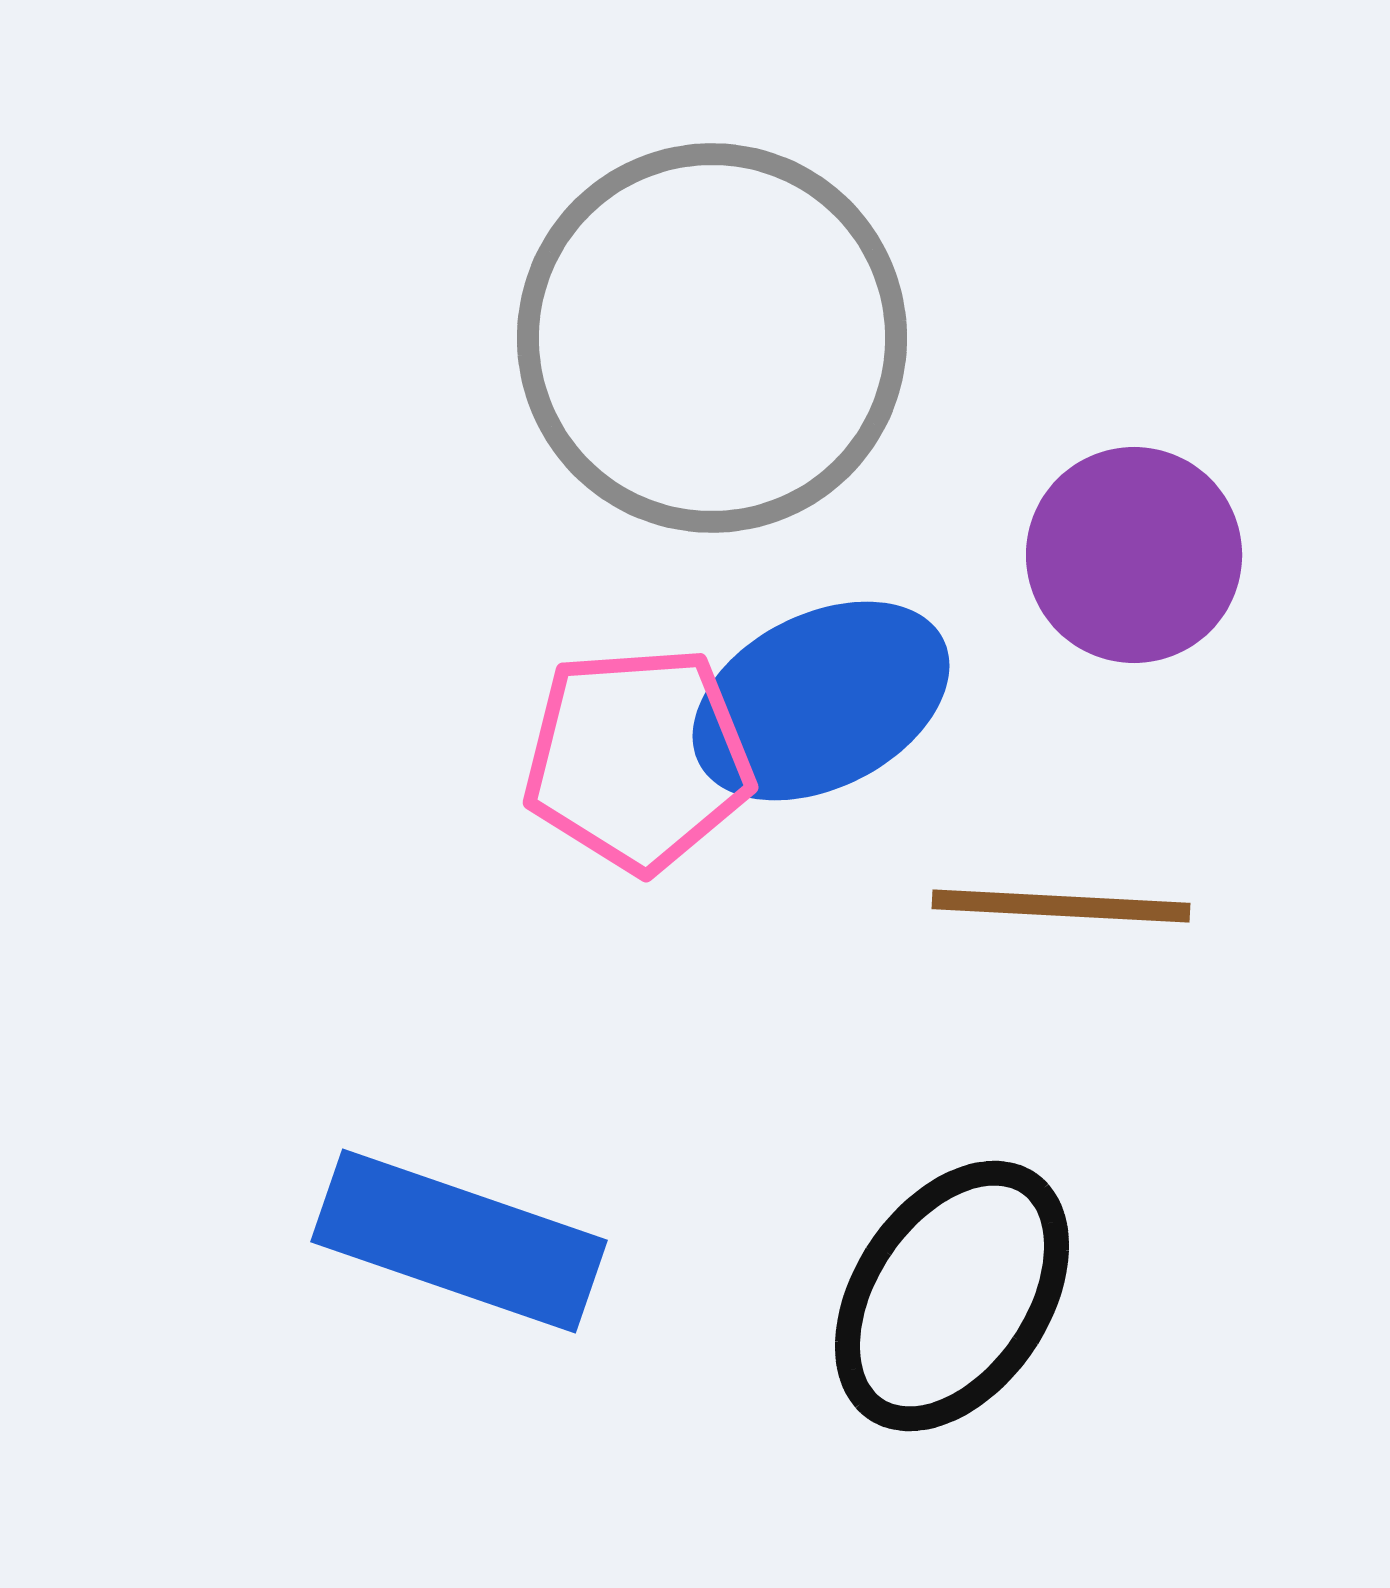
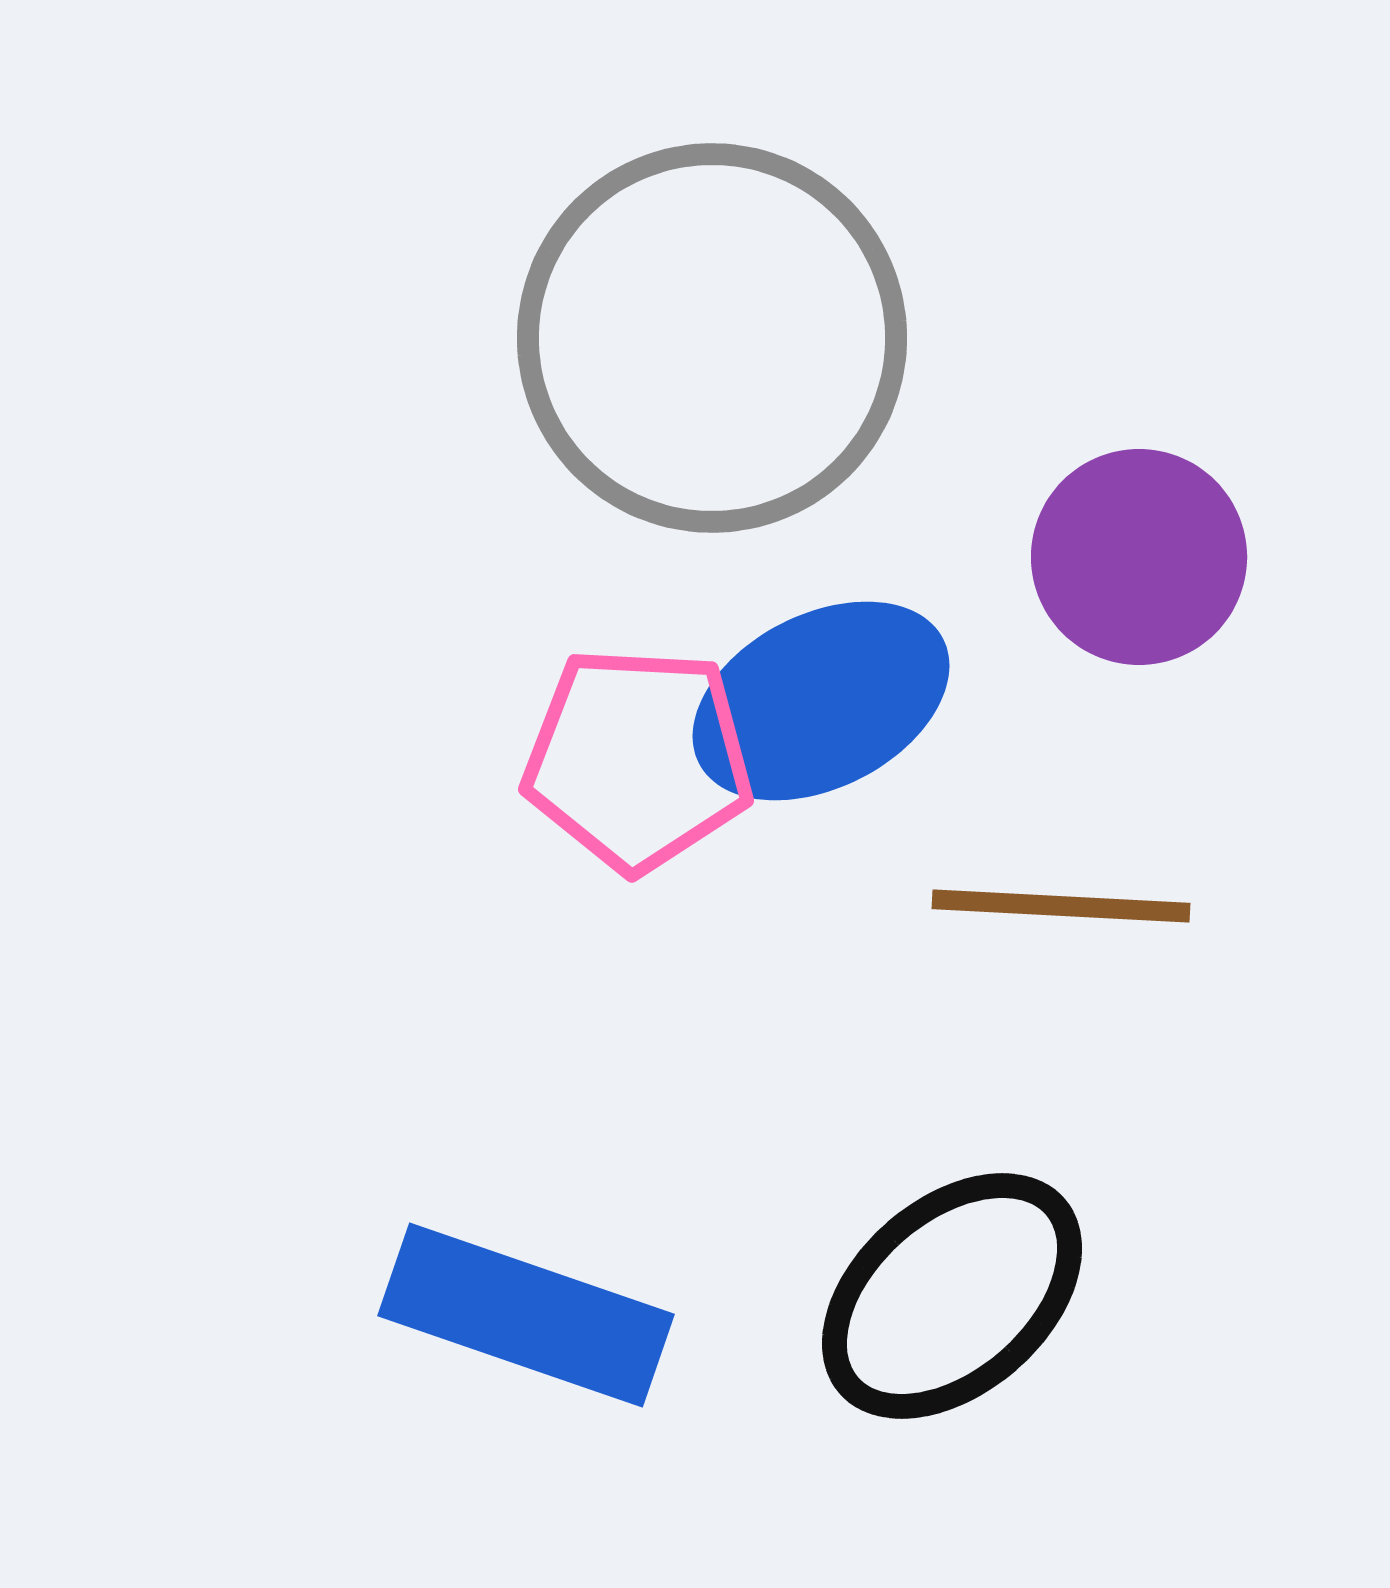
purple circle: moved 5 px right, 2 px down
pink pentagon: rotated 7 degrees clockwise
blue rectangle: moved 67 px right, 74 px down
black ellipse: rotated 15 degrees clockwise
